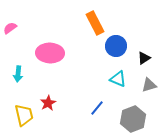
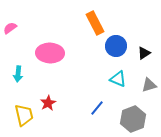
black triangle: moved 5 px up
